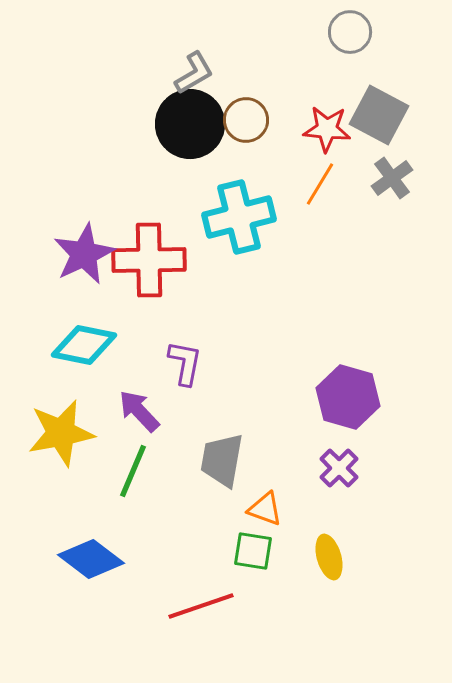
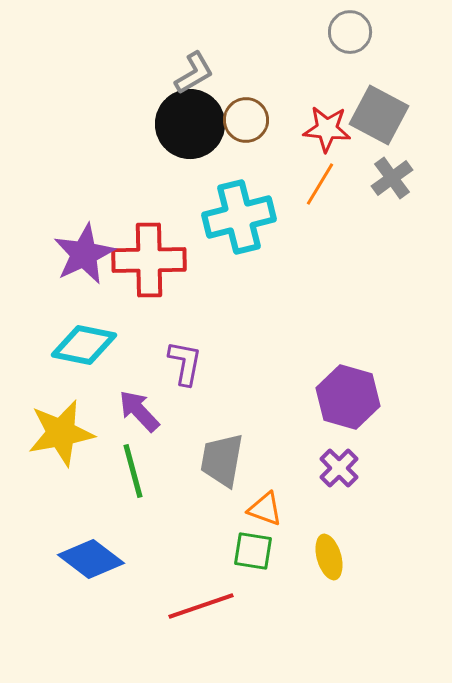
green line: rotated 38 degrees counterclockwise
